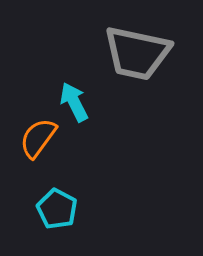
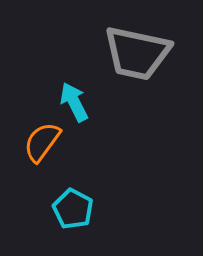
orange semicircle: moved 4 px right, 4 px down
cyan pentagon: moved 16 px right
